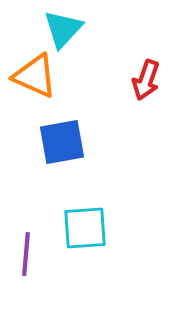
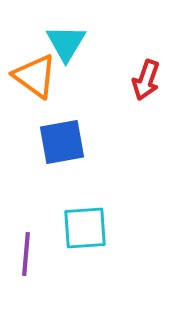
cyan triangle: moved 3 px right, 14 px down; rotated 12 degrees counterclockwise
orange triangle: rotated 12 degrees clockwise
